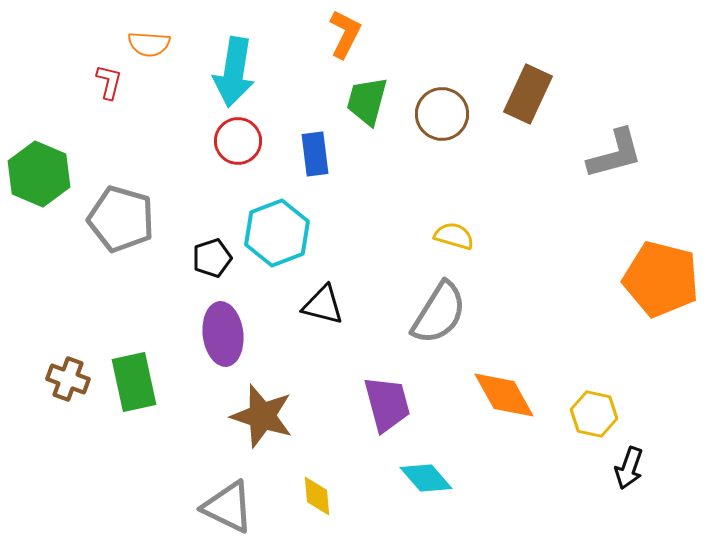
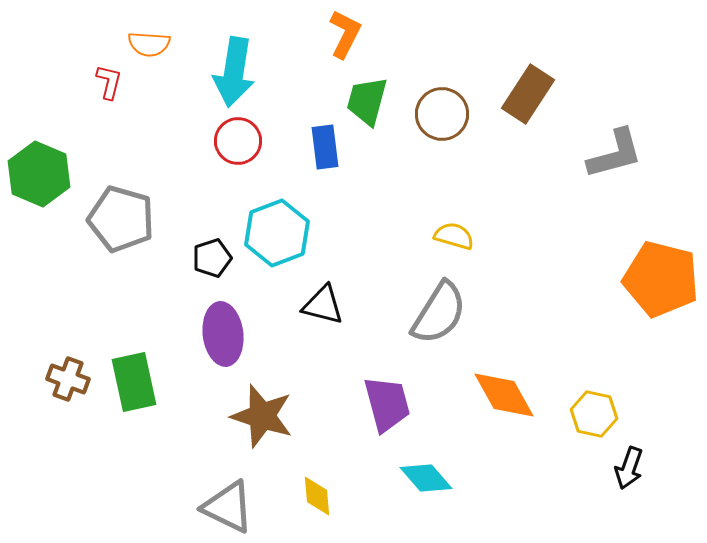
brown rectangle: rotated 8 degrees clockwise
blue rectangle: moved 10 px right, 7 px up
